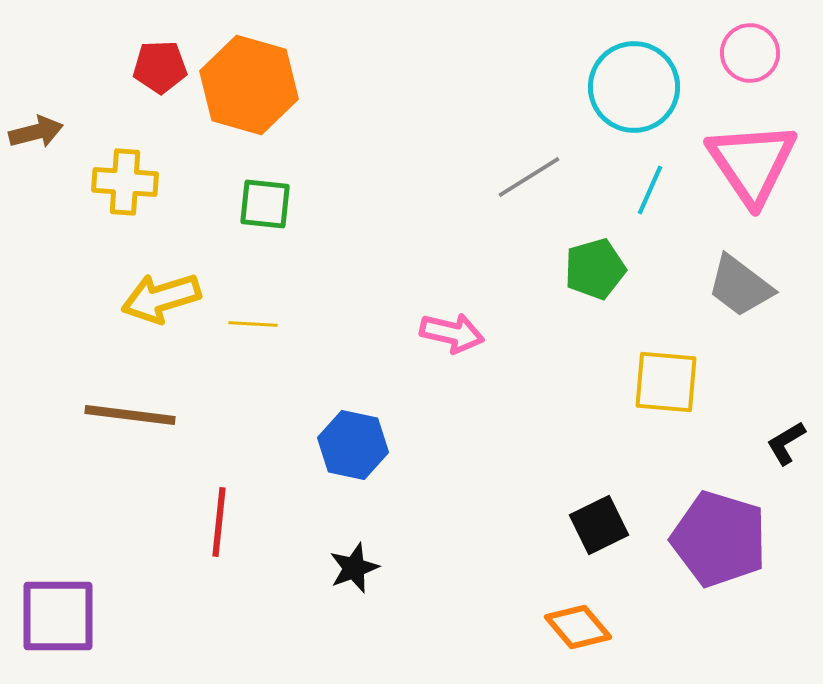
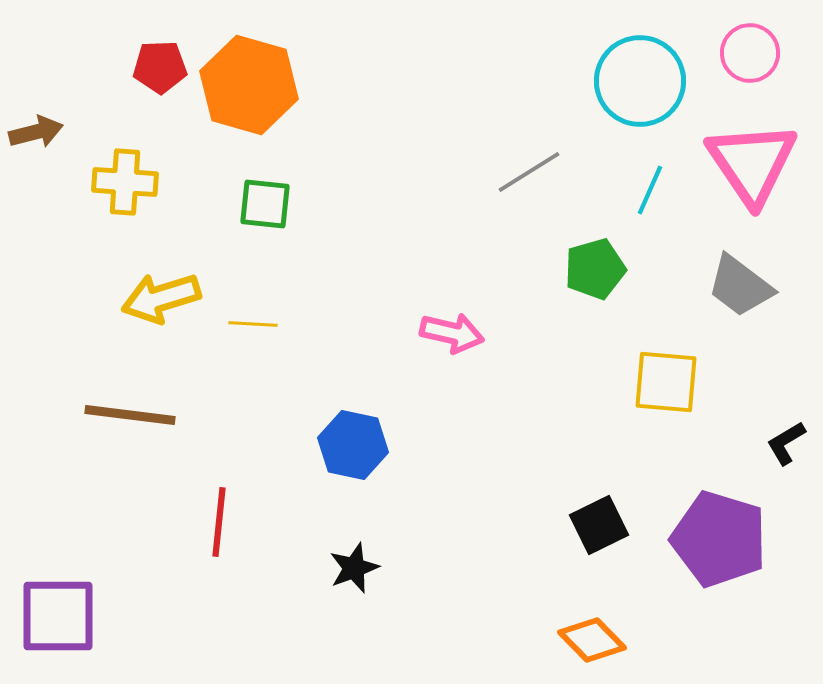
cyan circle: moved 6 px right, 6 px up
gray line: moved 5 px up
orange diamond: moved 14 px right, 13 px down; rotated 4 degrees counterclockwise
